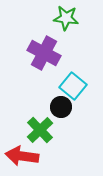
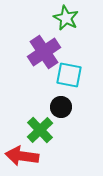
green star: rotated 20 degrees clockwise
purple cross: moved 1 px up; rotated 28 degrees clockwise
cyan square: moved 4 px left, 11 px up; rotated 28 degrees counterclockwise
